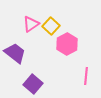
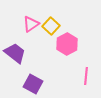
purple square: rotated 12 degrees counterclockwise
